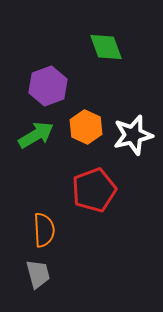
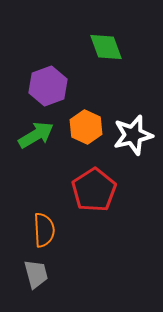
red pentagon: rotated 12 degrees counterclockwise
gray trapezoid: moved 2 px left
